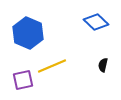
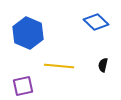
yellow line: moved 7 px right; rotated 28 degrees clockwise
purple square: moved 6 px down
